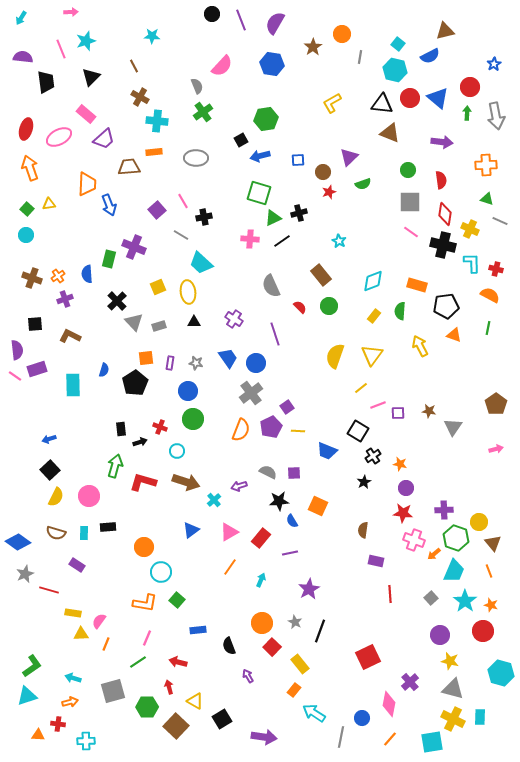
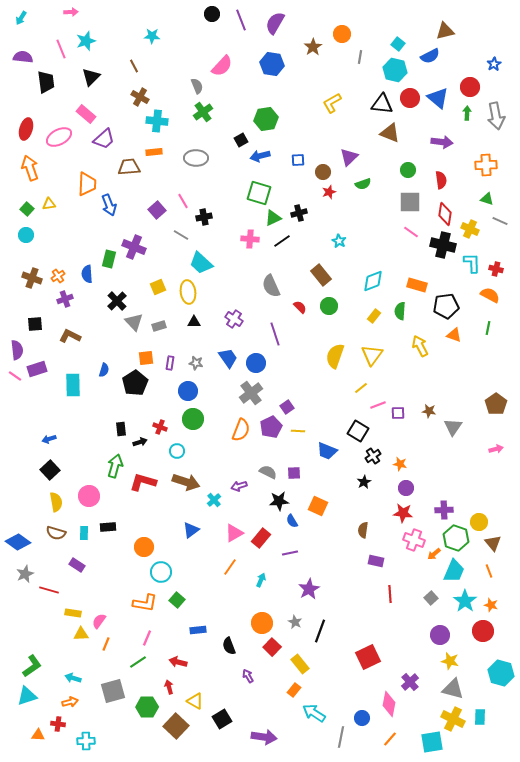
yellow semicircle at (56, 497): moved 5 px down; rotated 36 degrees counterclockwise
pink triangle at (229, 532): moved 5 px right, 1 px down
